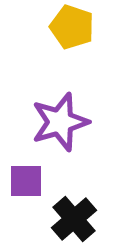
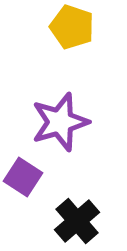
purple square: moved 3 px left, 4 px up; rotated 33 degrees clockwise
black cross: moved 3 px right, 2 px down
